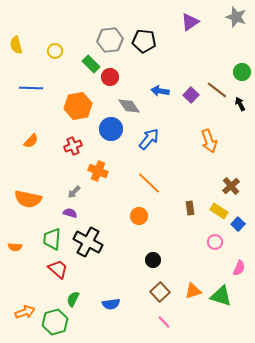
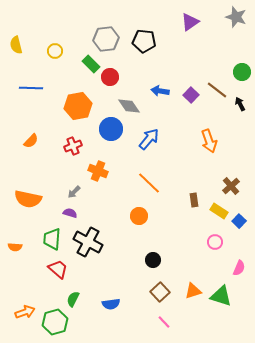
gray hexagon at (110, 40): moved 4 px left, 1 px up
brown rectangle at (190, 208): moved 4 px right, 8 px up
blue square at (238, 224): moved 1 px right, 3 px up
